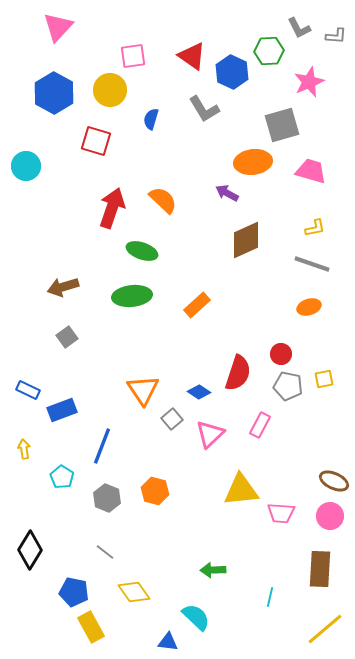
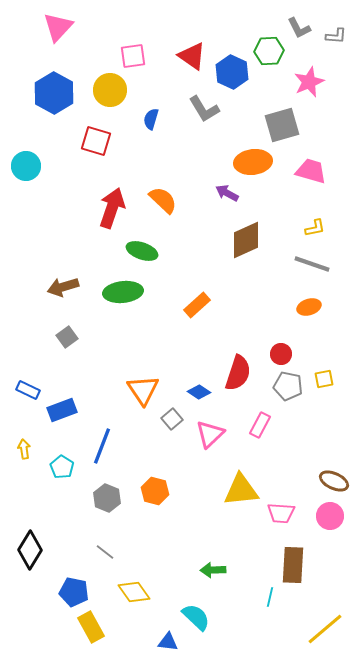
green ellipse at (132, 296): moved 9 px left, 4 px up
cyan pentagon at (62, 477): moved 10 px up
brown rectangle at (320, 569): moved 27 px left, 4 px up
